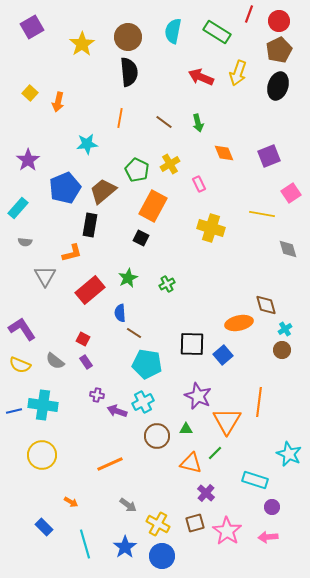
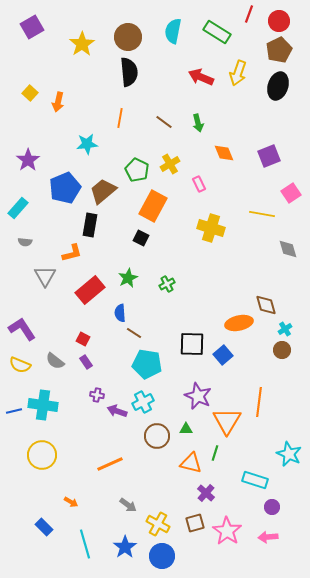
green line at (215, 453): rotated 28 degrees counterclockwise
